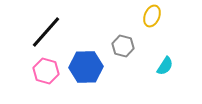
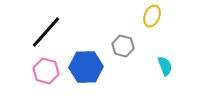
cyan semicircle: rotated 54 degrees counterclockwise
